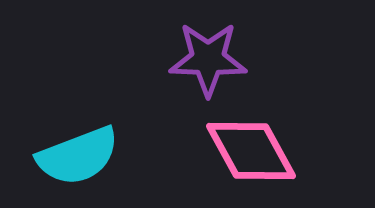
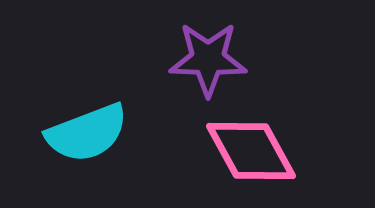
cyan semicircle: moved 9 px right, 23 px up
